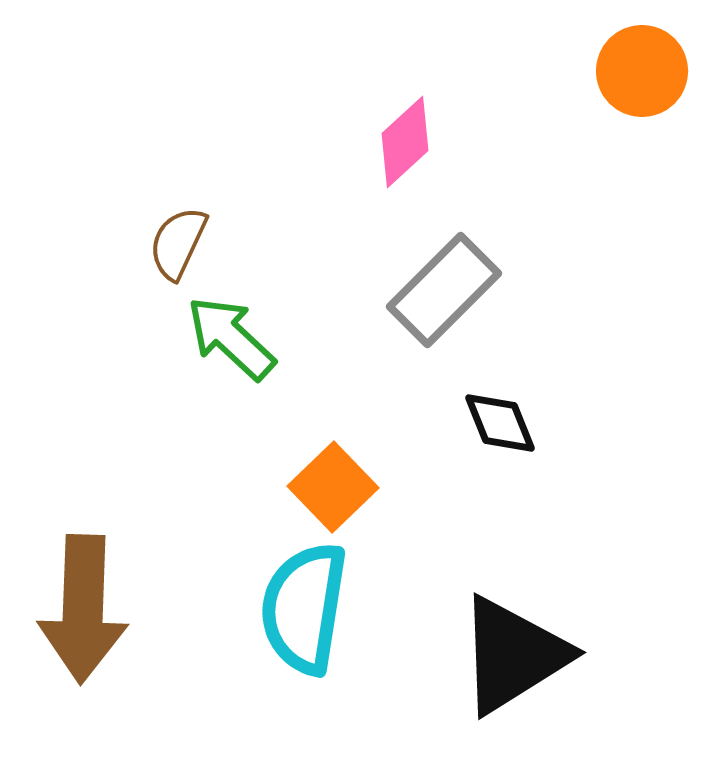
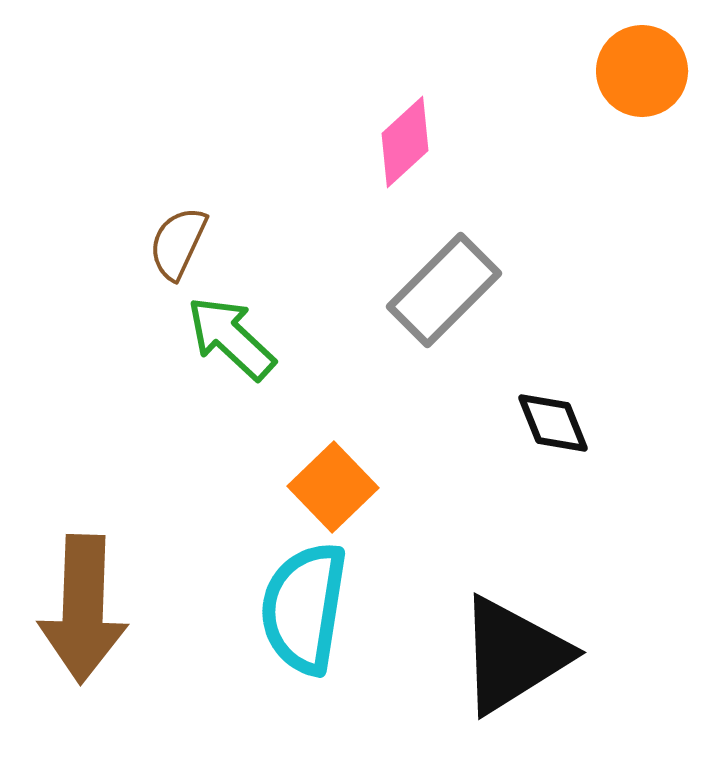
black diamond: moved 53 px right
